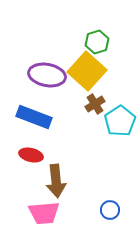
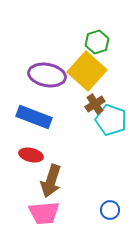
cyan pentagon: moved 9 px left, 1 px up; rotated 20 degrees counterclockwise
brown arrow: moved 5 px left; rotated 24 degrees clockwise
